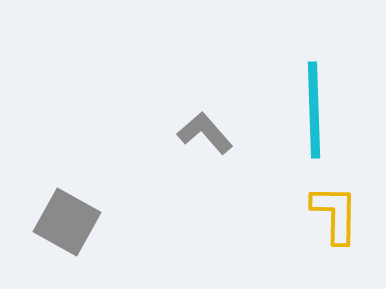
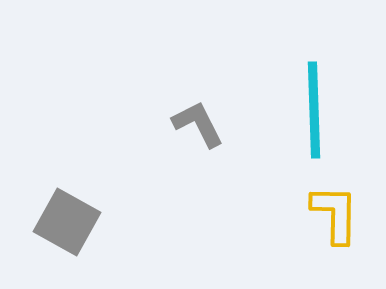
gray L-shape: moved 7 px left, 9 px up; rotated 14 degrees clockwise
